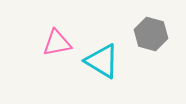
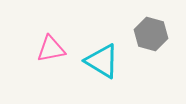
pink triangle: moved 6 px left, 6 px down
